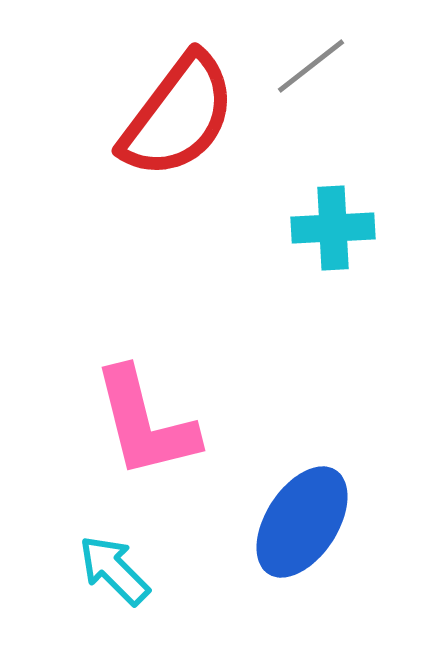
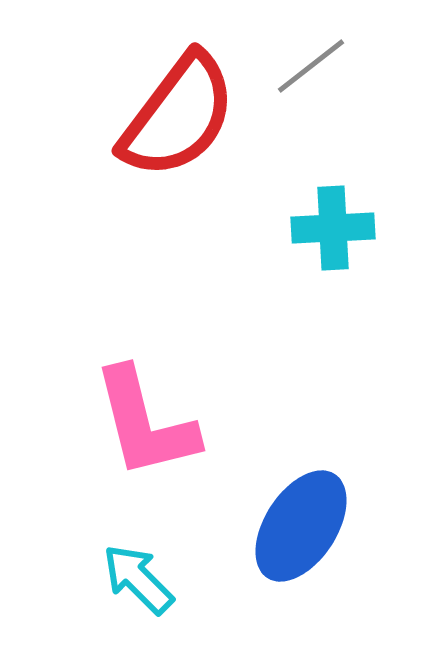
blue ellipse: moved 1 px left, 4 px down
cyan arrow: moved 24 px right, 9 px down
